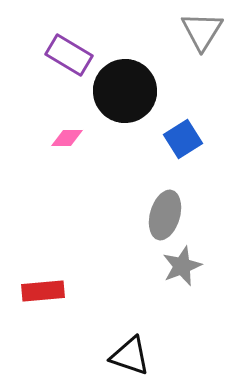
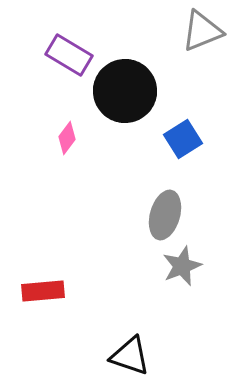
gray triangle: rotated 36 degrees clockwise
pink diamond: rotated 52 degrees counterclockwise
